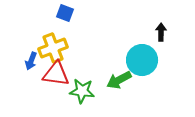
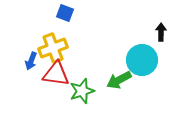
green star: rotated 25 degrees counterclockwise
